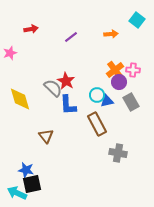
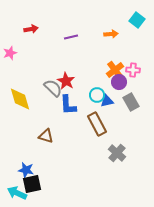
purple line: rotated 24 degrees clockwise
brown triangle: rotated 35 degrees counterclockwise
gray cross: moved 1 px left; rotated 30 degrees clockwise
